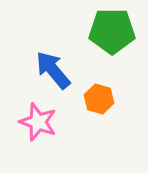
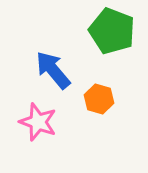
green pentagon: rotated 21 degrees clockwise
